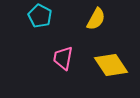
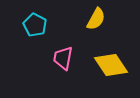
cyan pentagon: moved 5 px left, 9 px down
